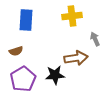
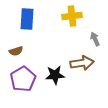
blue rectangle: moved 1 px right, 1 px up
brown arrow: moved 6 px right, 5 px down
